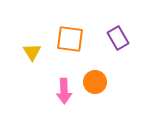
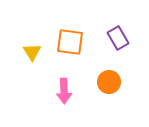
orange square: moved 3 px down
orange circle: moved 14 px right
